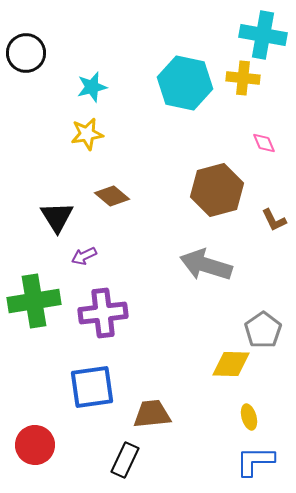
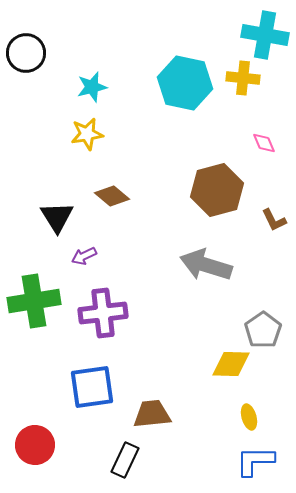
cyan cross: moved 2 px right
